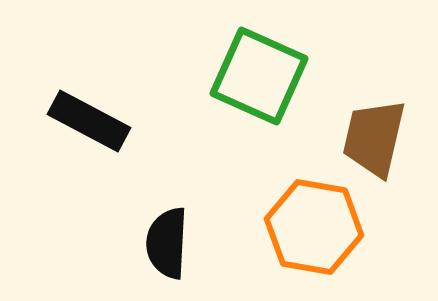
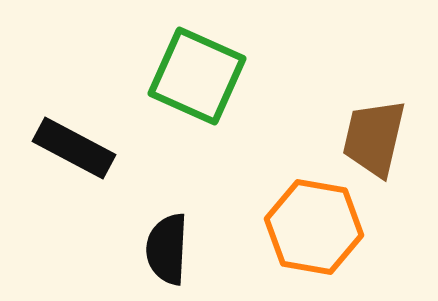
green square: moved 62 px left
black rectangle: moved 15 px left, 27 px down
black semicircle: moved 6 px down
